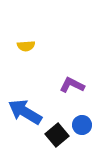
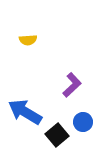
yellow semicircle: moved 2 px right, 6 px up
purple L-shape: rotated 110 degrees clockwise
blue circle: moved 1 px right, 3 px up
